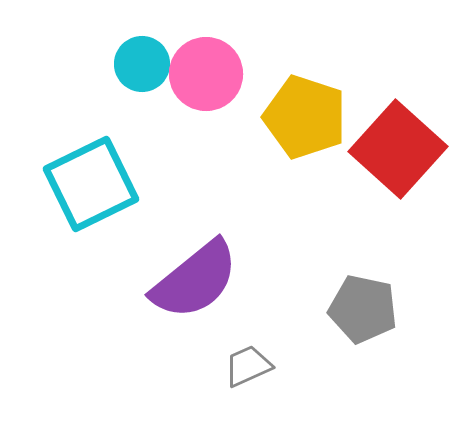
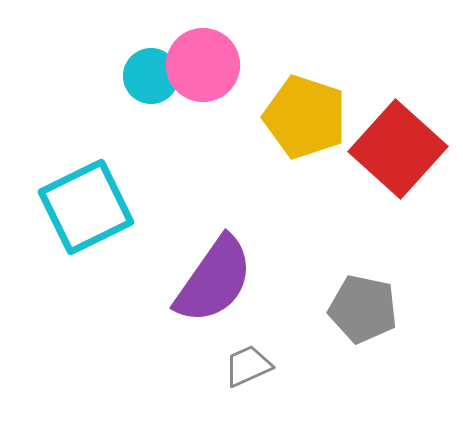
cyan circle: moved 9 px right, 12 px down
pink circle: moved 3 px left, 9 px up
cyan square: moved 5 px left, 23 px down
purple semicircle: moved 19 px right; rotated 16 degrees counterclockwise
